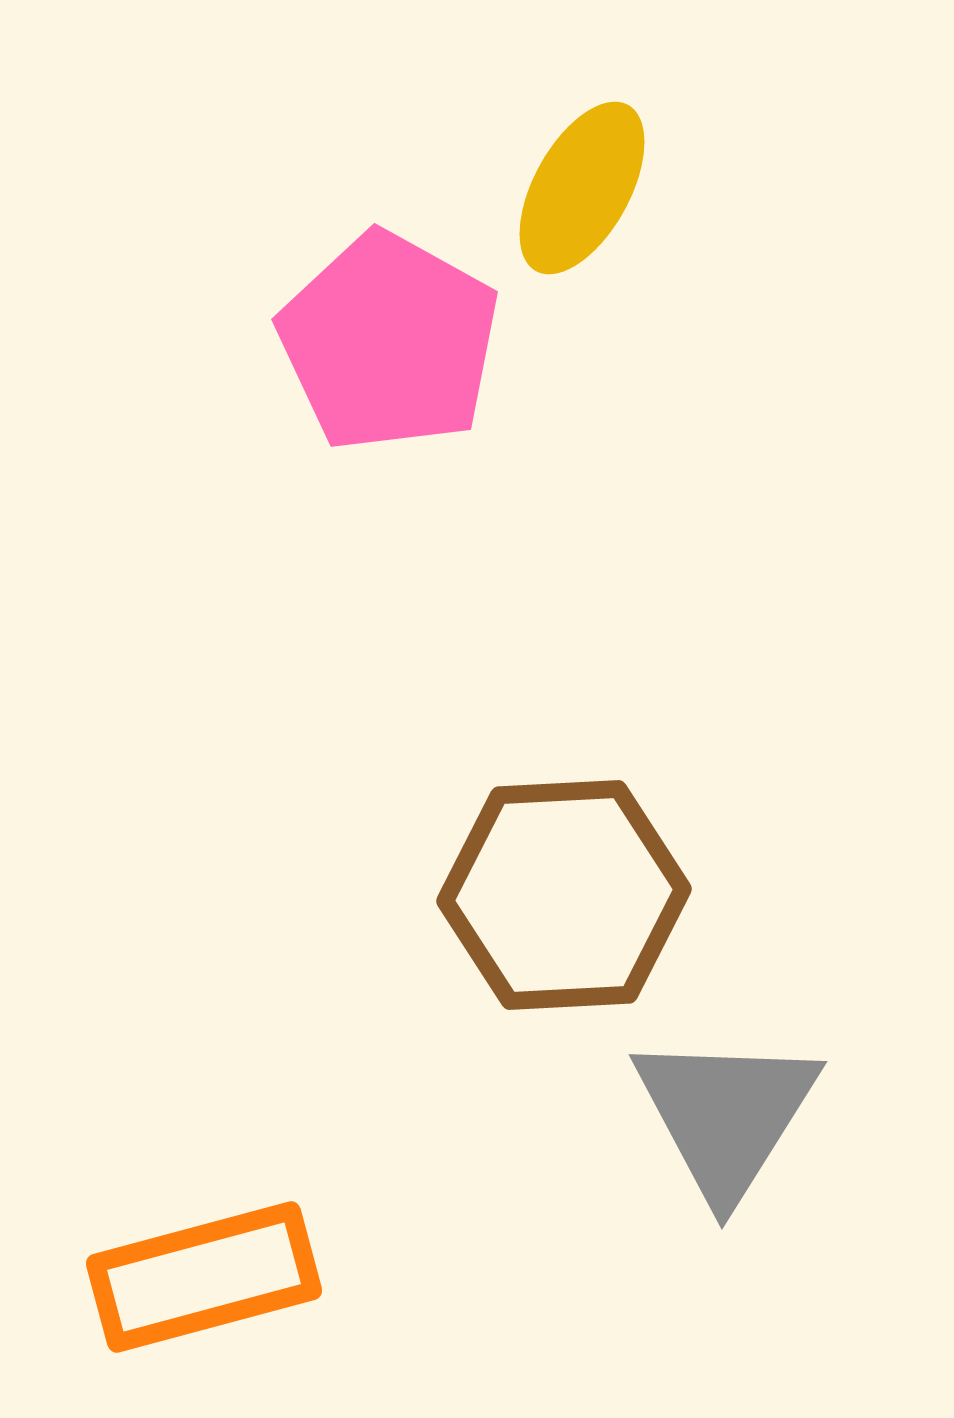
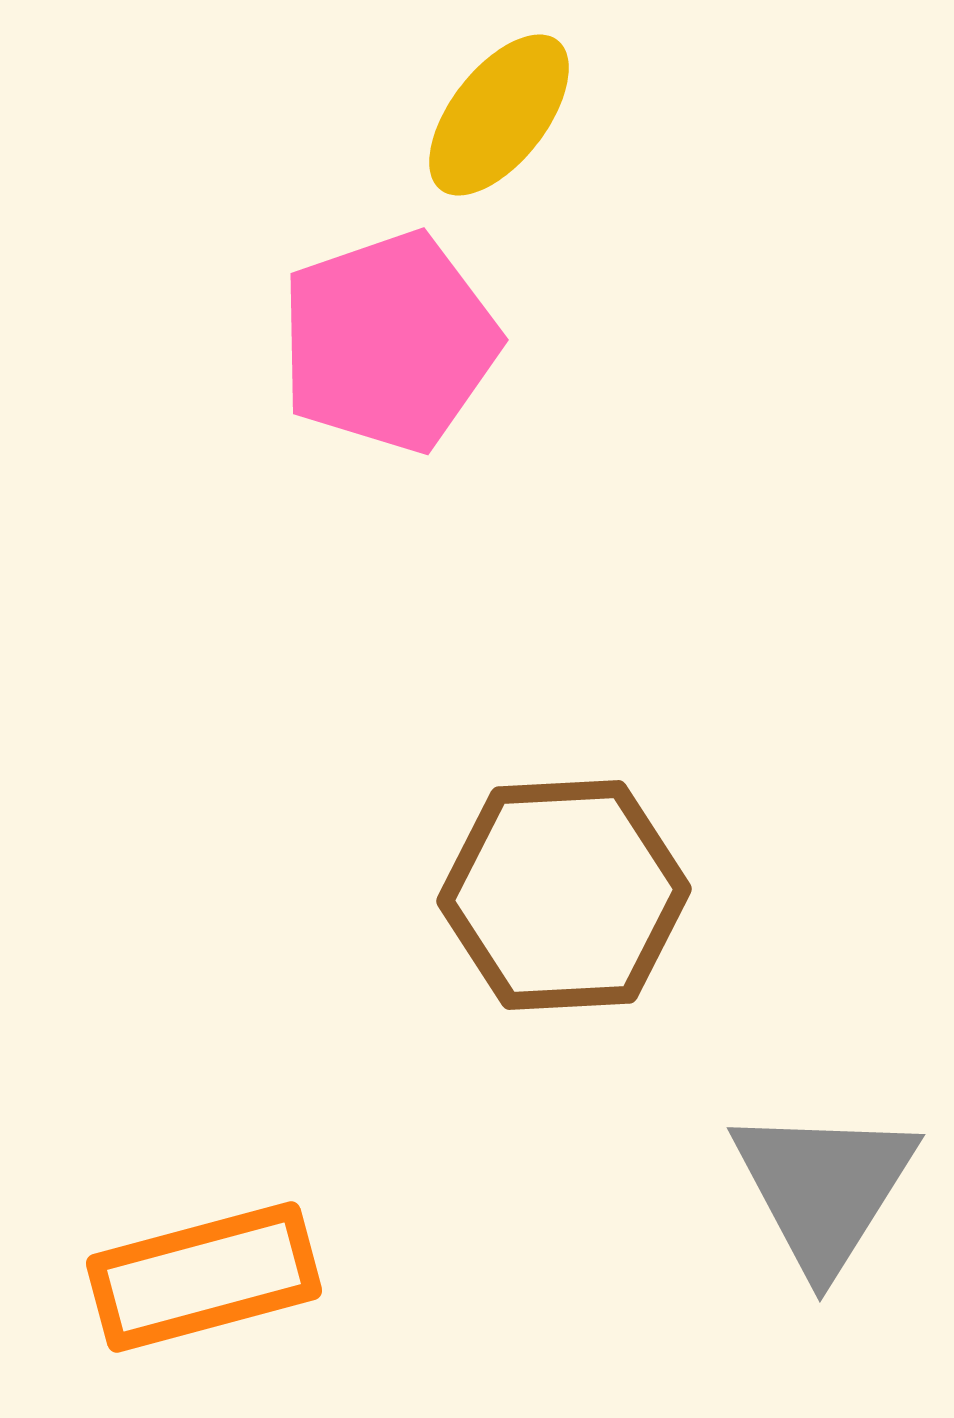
yellow ellipse: moved 83 px left, 73 px up; rotated 9 degrees clockwise
pink pentagon: rotated 24 degrees clockwise
gray triangle: moved 98 px right, 73 px down
